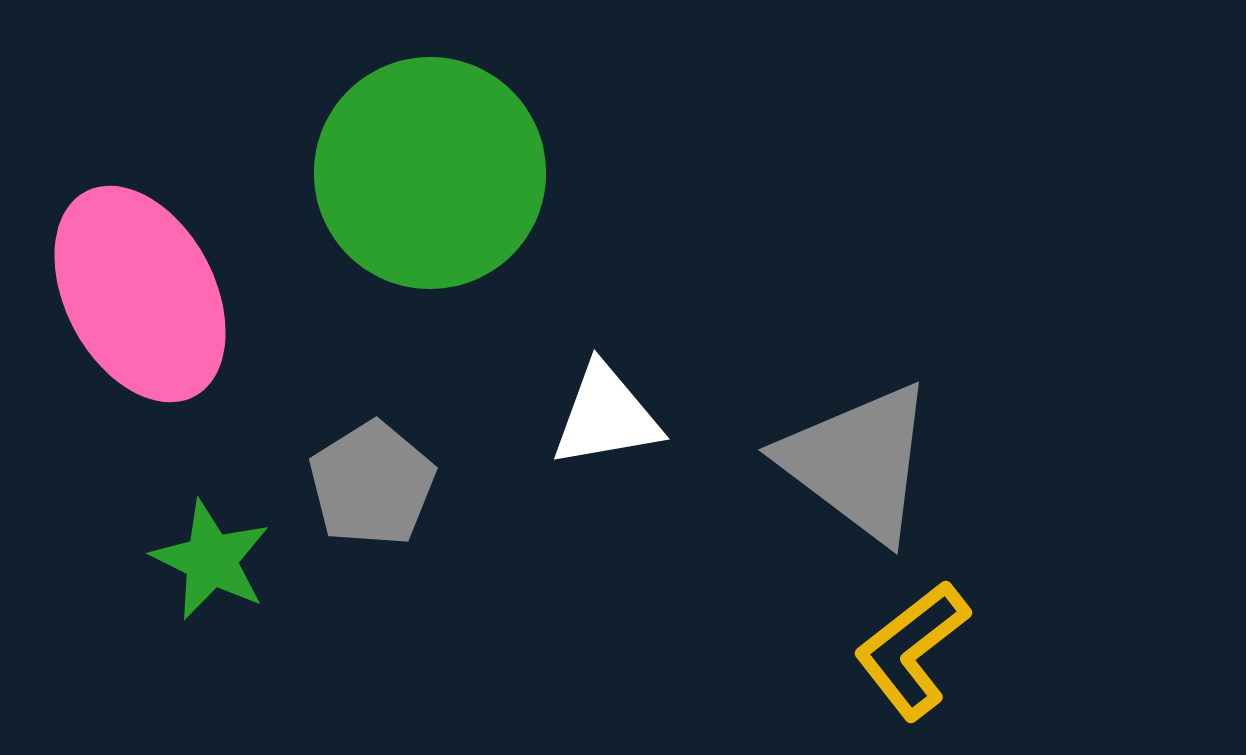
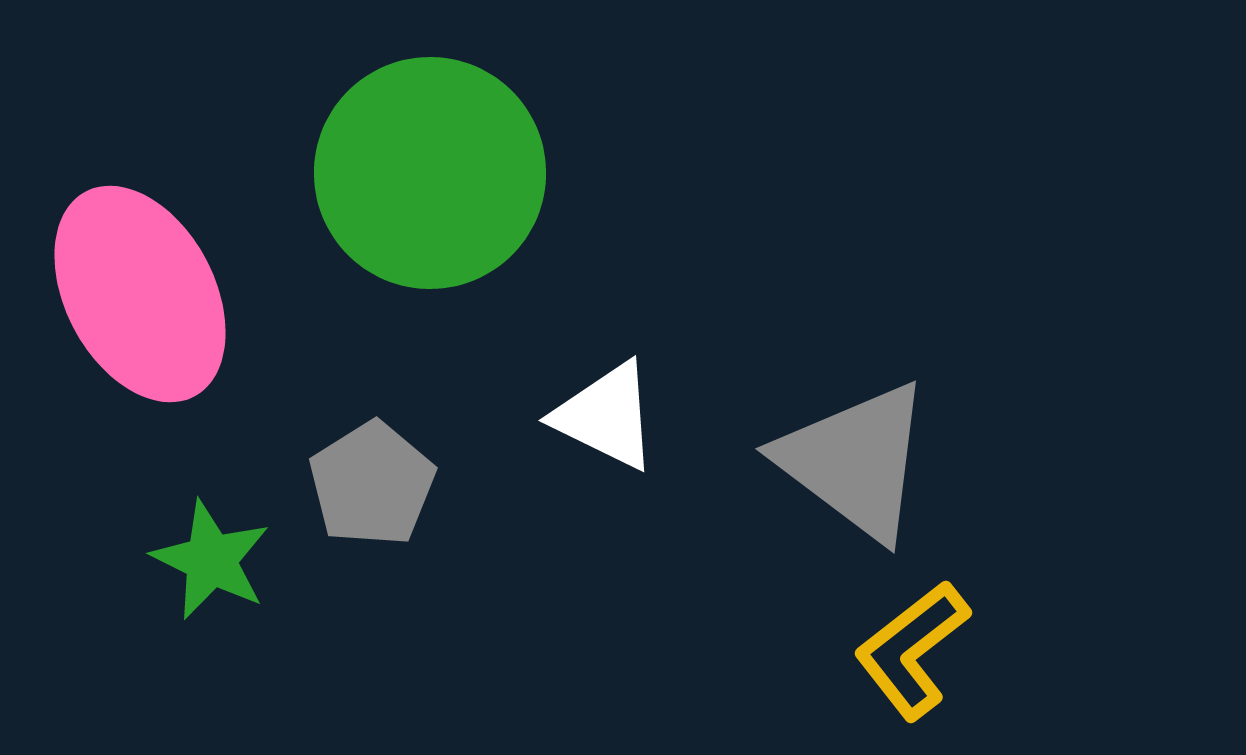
white triangle: rotated 36 degrees clockwise
gray triangle: moved 3 px left, 1 px up
